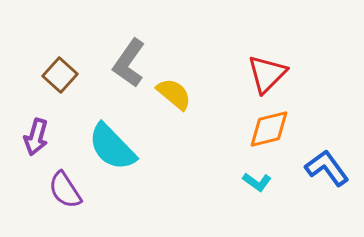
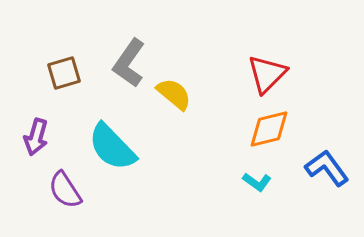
brown square: moved 4 px right, 2 px up; rotated 32 degrees clockwise
